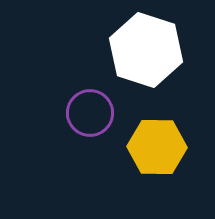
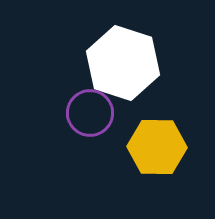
white hexagon: moved 23 px left, 13 px down
